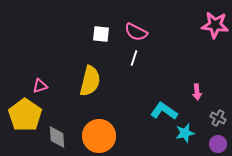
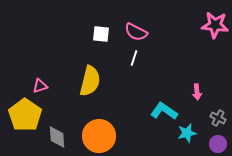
cyan star: moved 2 px right
